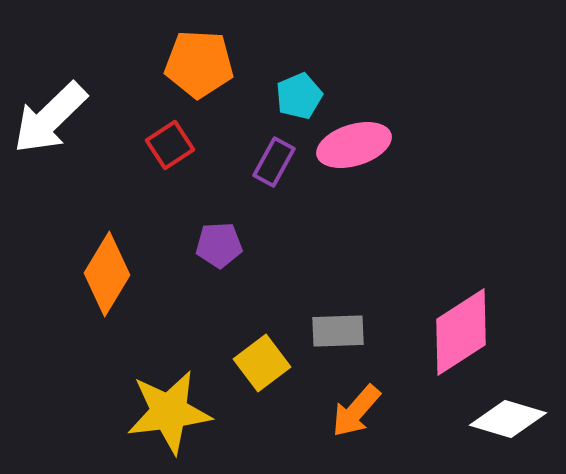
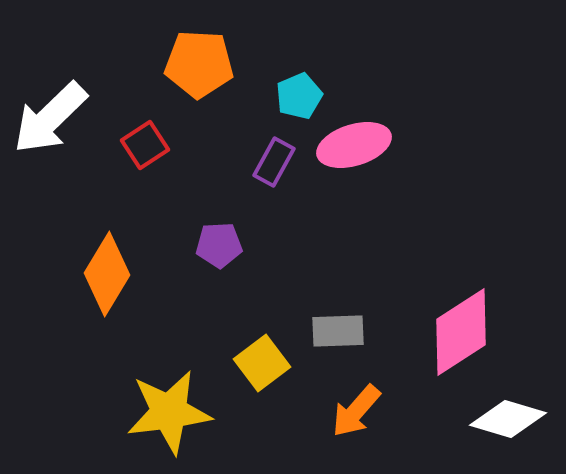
red square: moved 25 px left
